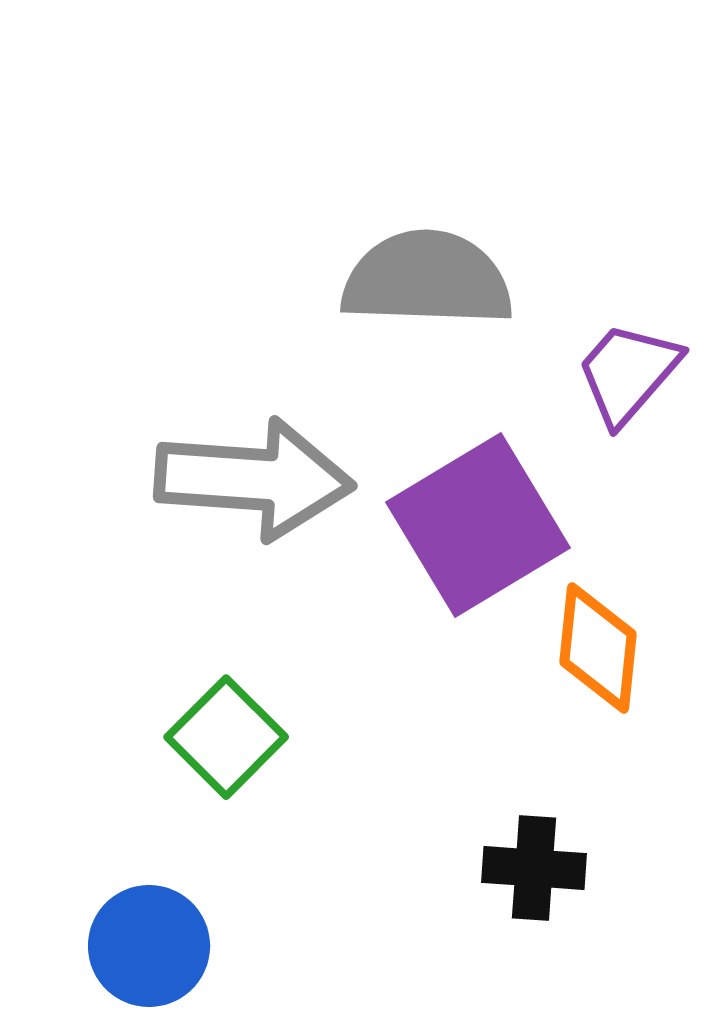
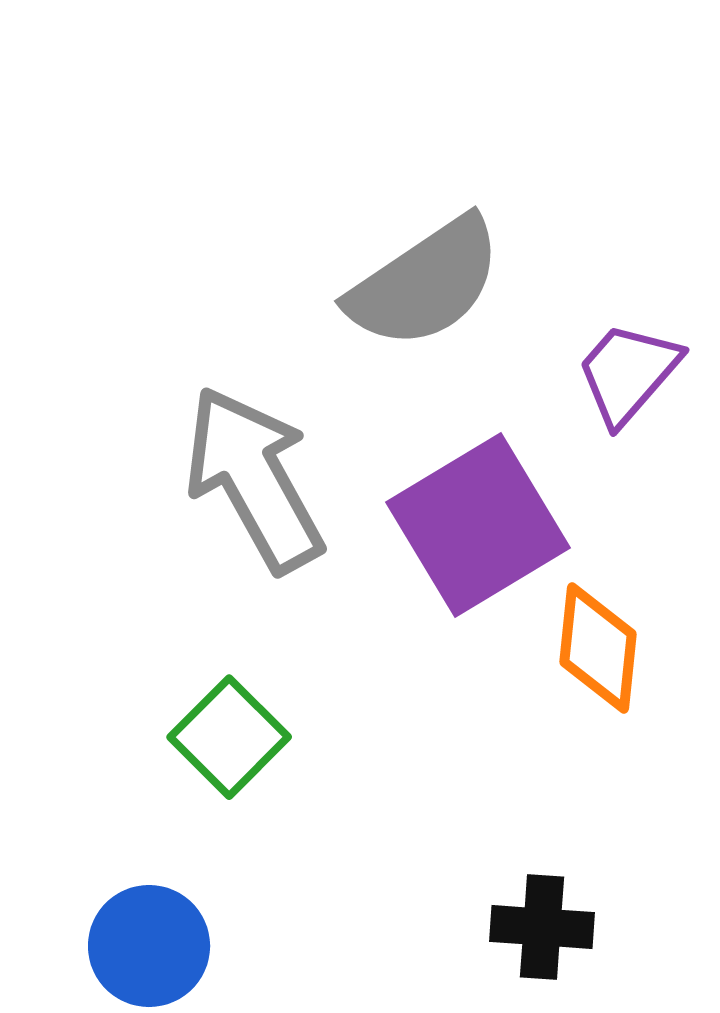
gray semicircle: moved 2 px left, 4 px down; rotated 144 degrees clockwise
gray arrow: rotated 123 degrees counterclockwise
green square: moved 3 px right
black cross: moved 8 px right, 59 px down
